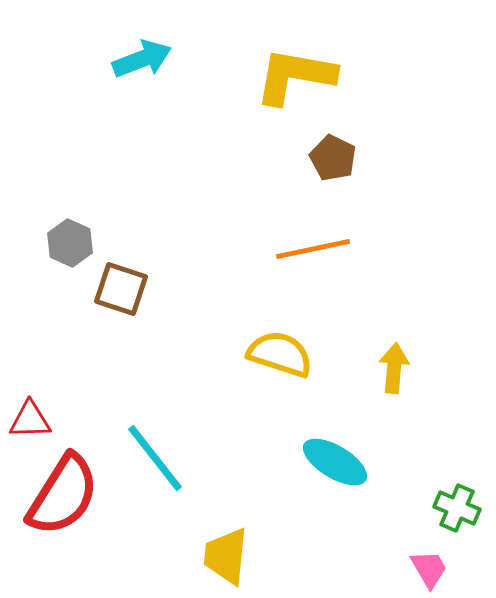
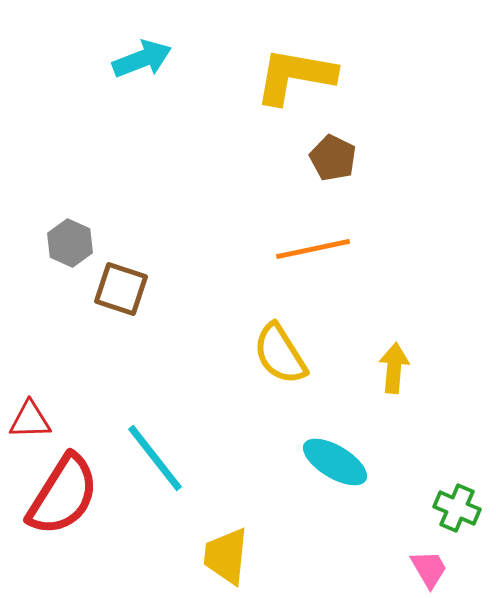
yellow semicircle: rotated 140 degrees counterclockwise
